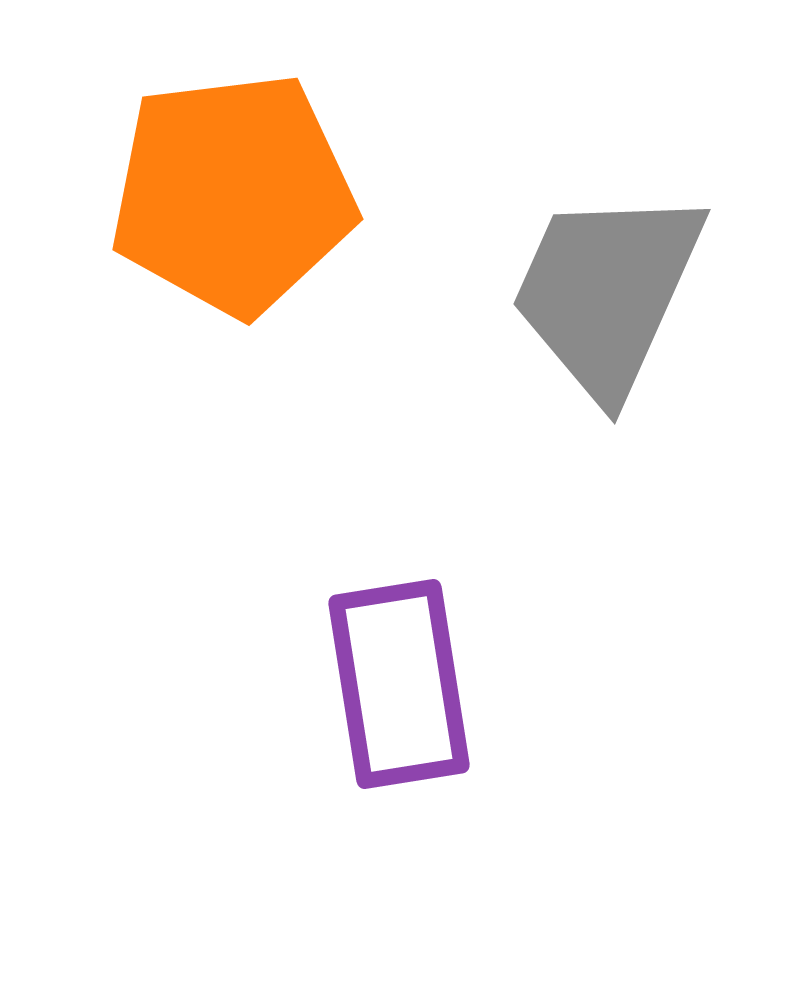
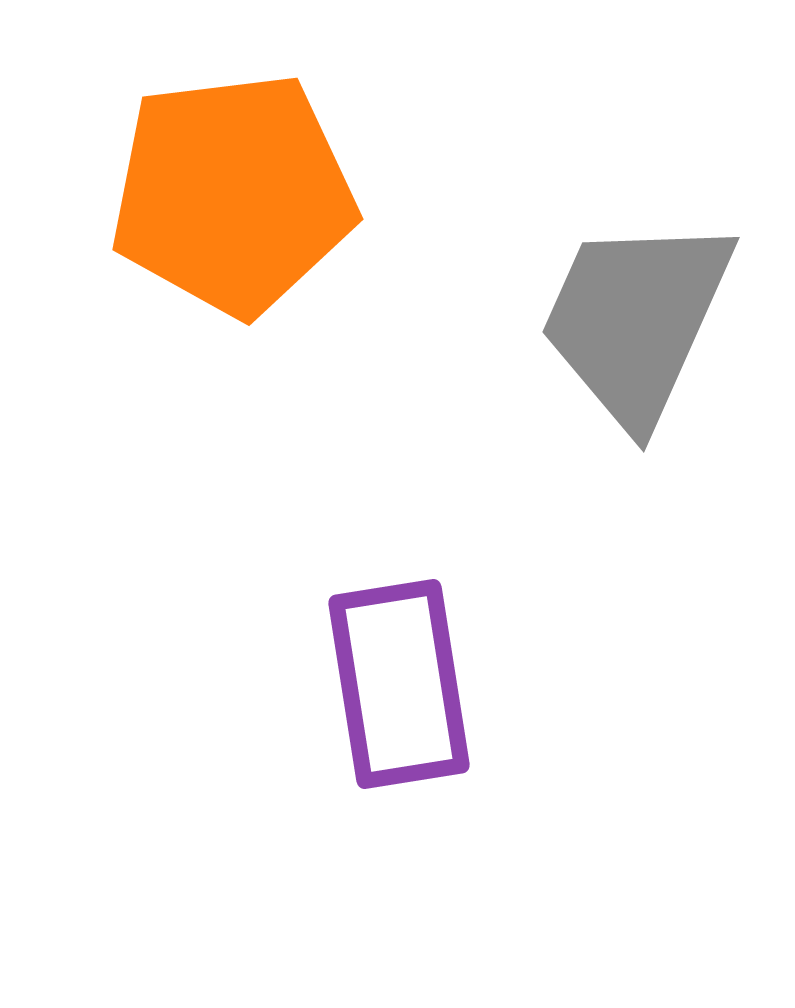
gray trapezoid: moved 29 px right, 28 px down
